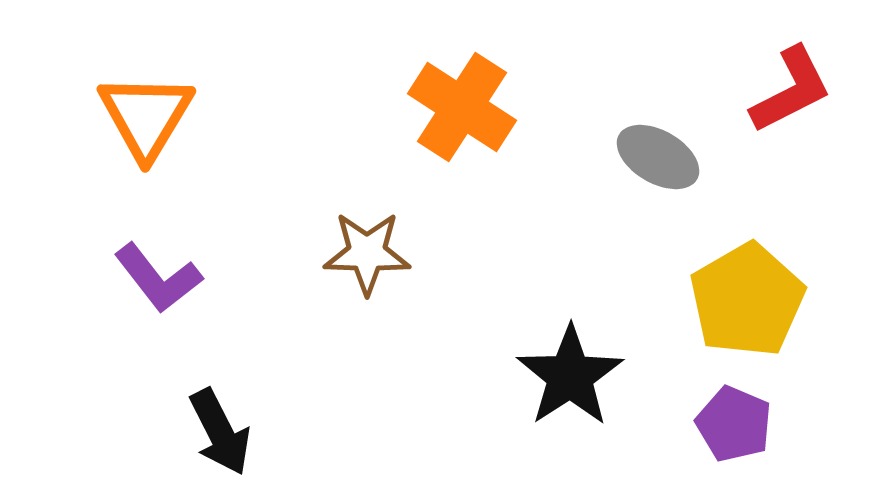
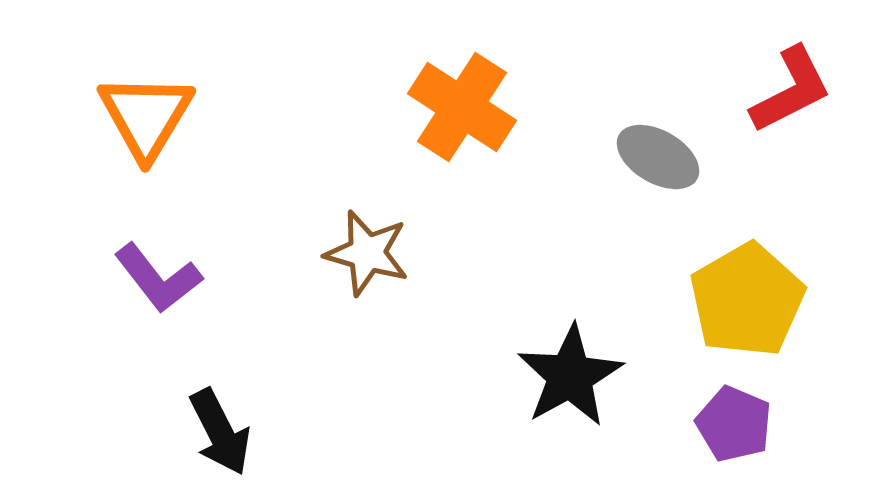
brown star: rotated 14 degrees clockwise
black star: rotated 4 degrees clockwise
